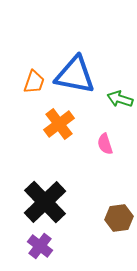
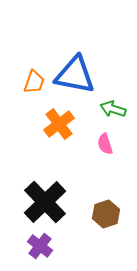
green arrow: moved 7 px left, 10 px down
brown hexagon: moved 13 px left, 4 px up; rotated 12 degrees counterclockwise
